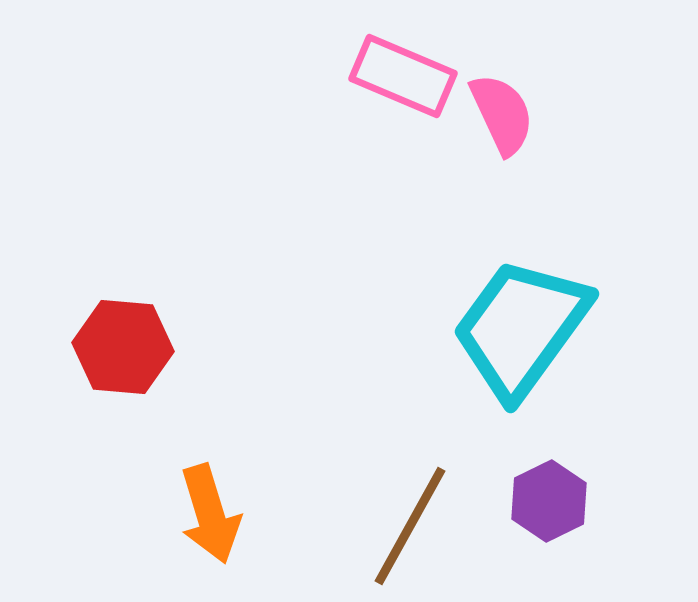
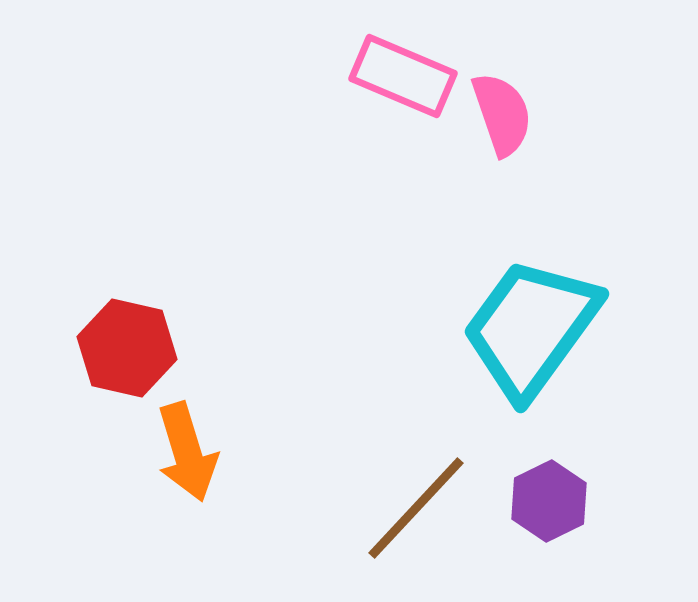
pink semicircle: rotated 6 degrees clockwise
cyan trapezoid: moved 10 px right
red hexagon: moved 4 px right, 1 px down; rotated 8 degrees clockwise
orange arrow: moved 23 px left, 62 px up
brown line: moved 6 px right, 18 px up; rotated 14 degrees clockwise
